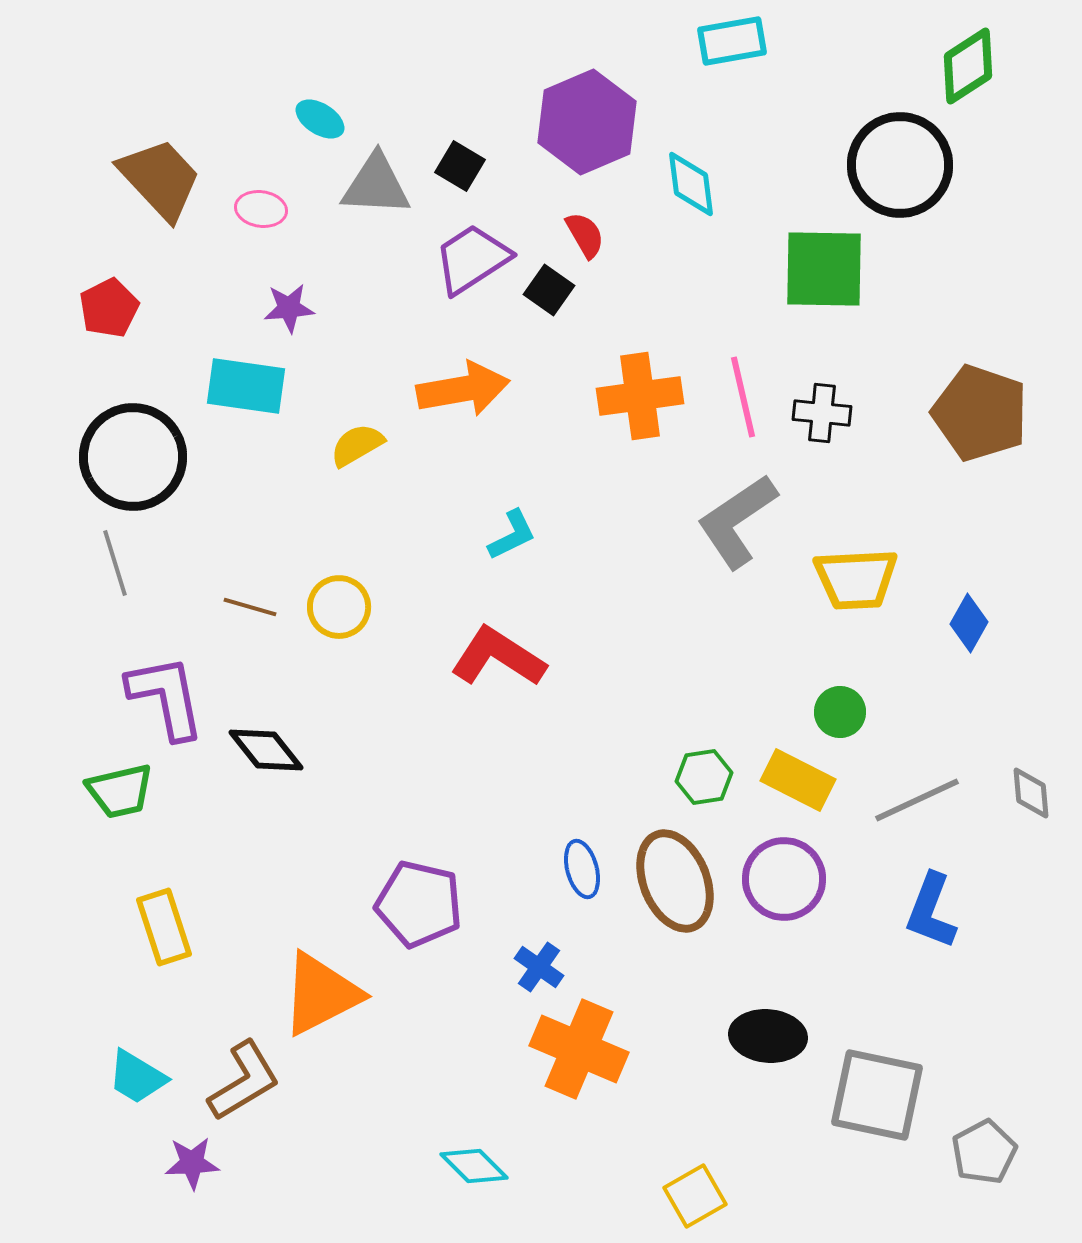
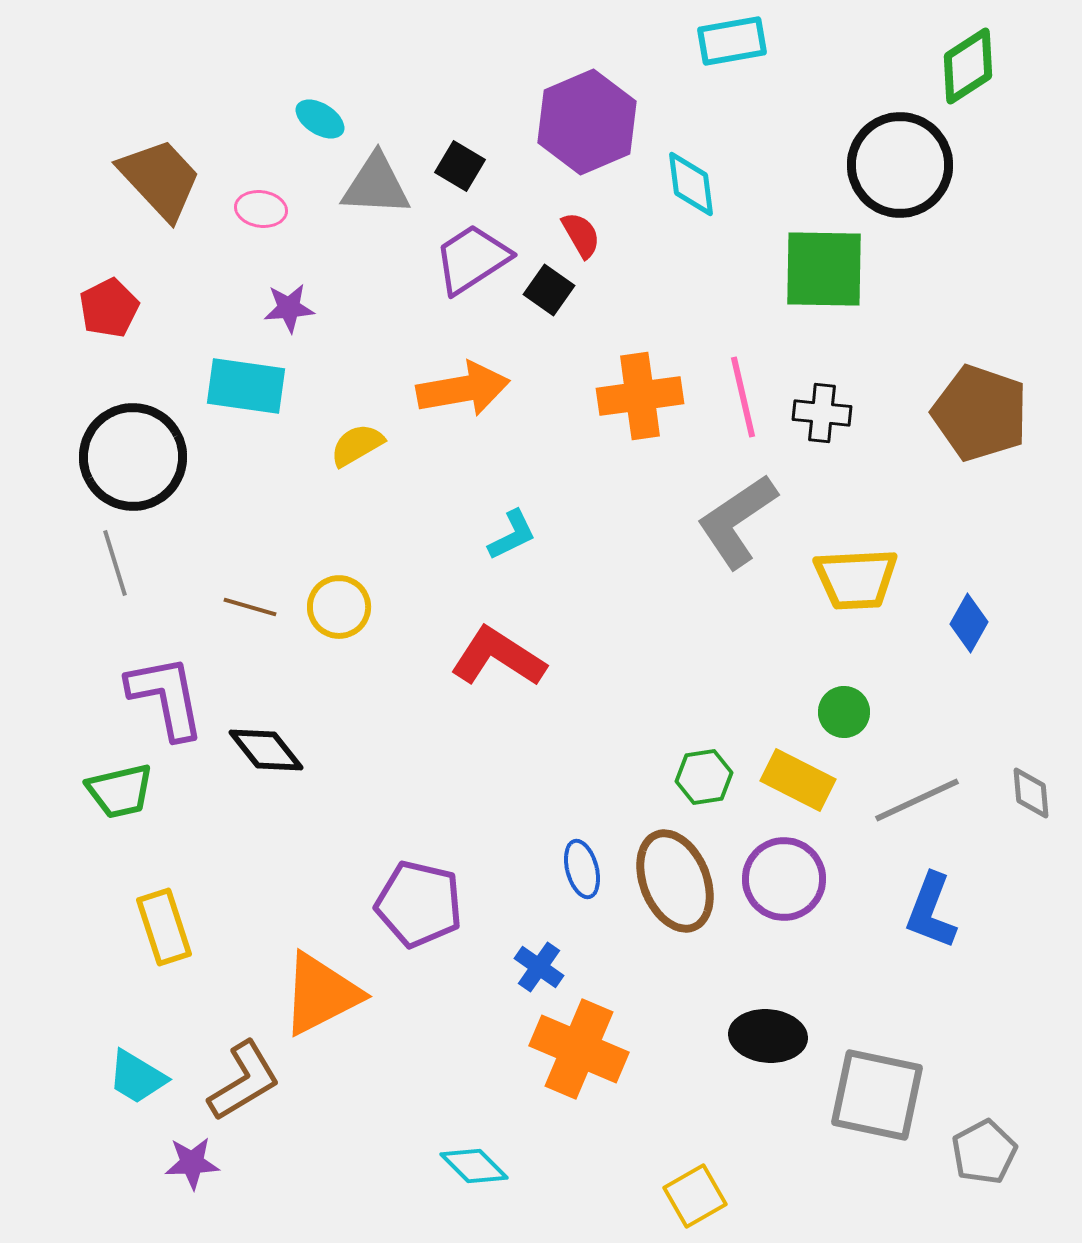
red semicircle at (585, 235): moved 4 px left
green circle at (840, 712): moved 4 px right
